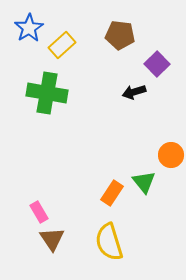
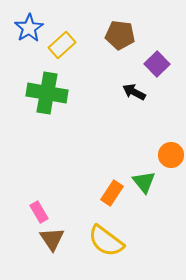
black arrow: rotated 45 degrees clockwise
yellow semicircle: moved 3 px left, 1 px up; rotated 36 degrees counterclockwise
